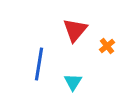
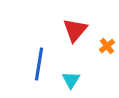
cyan triangle: moved 2 px left, 2 px up
